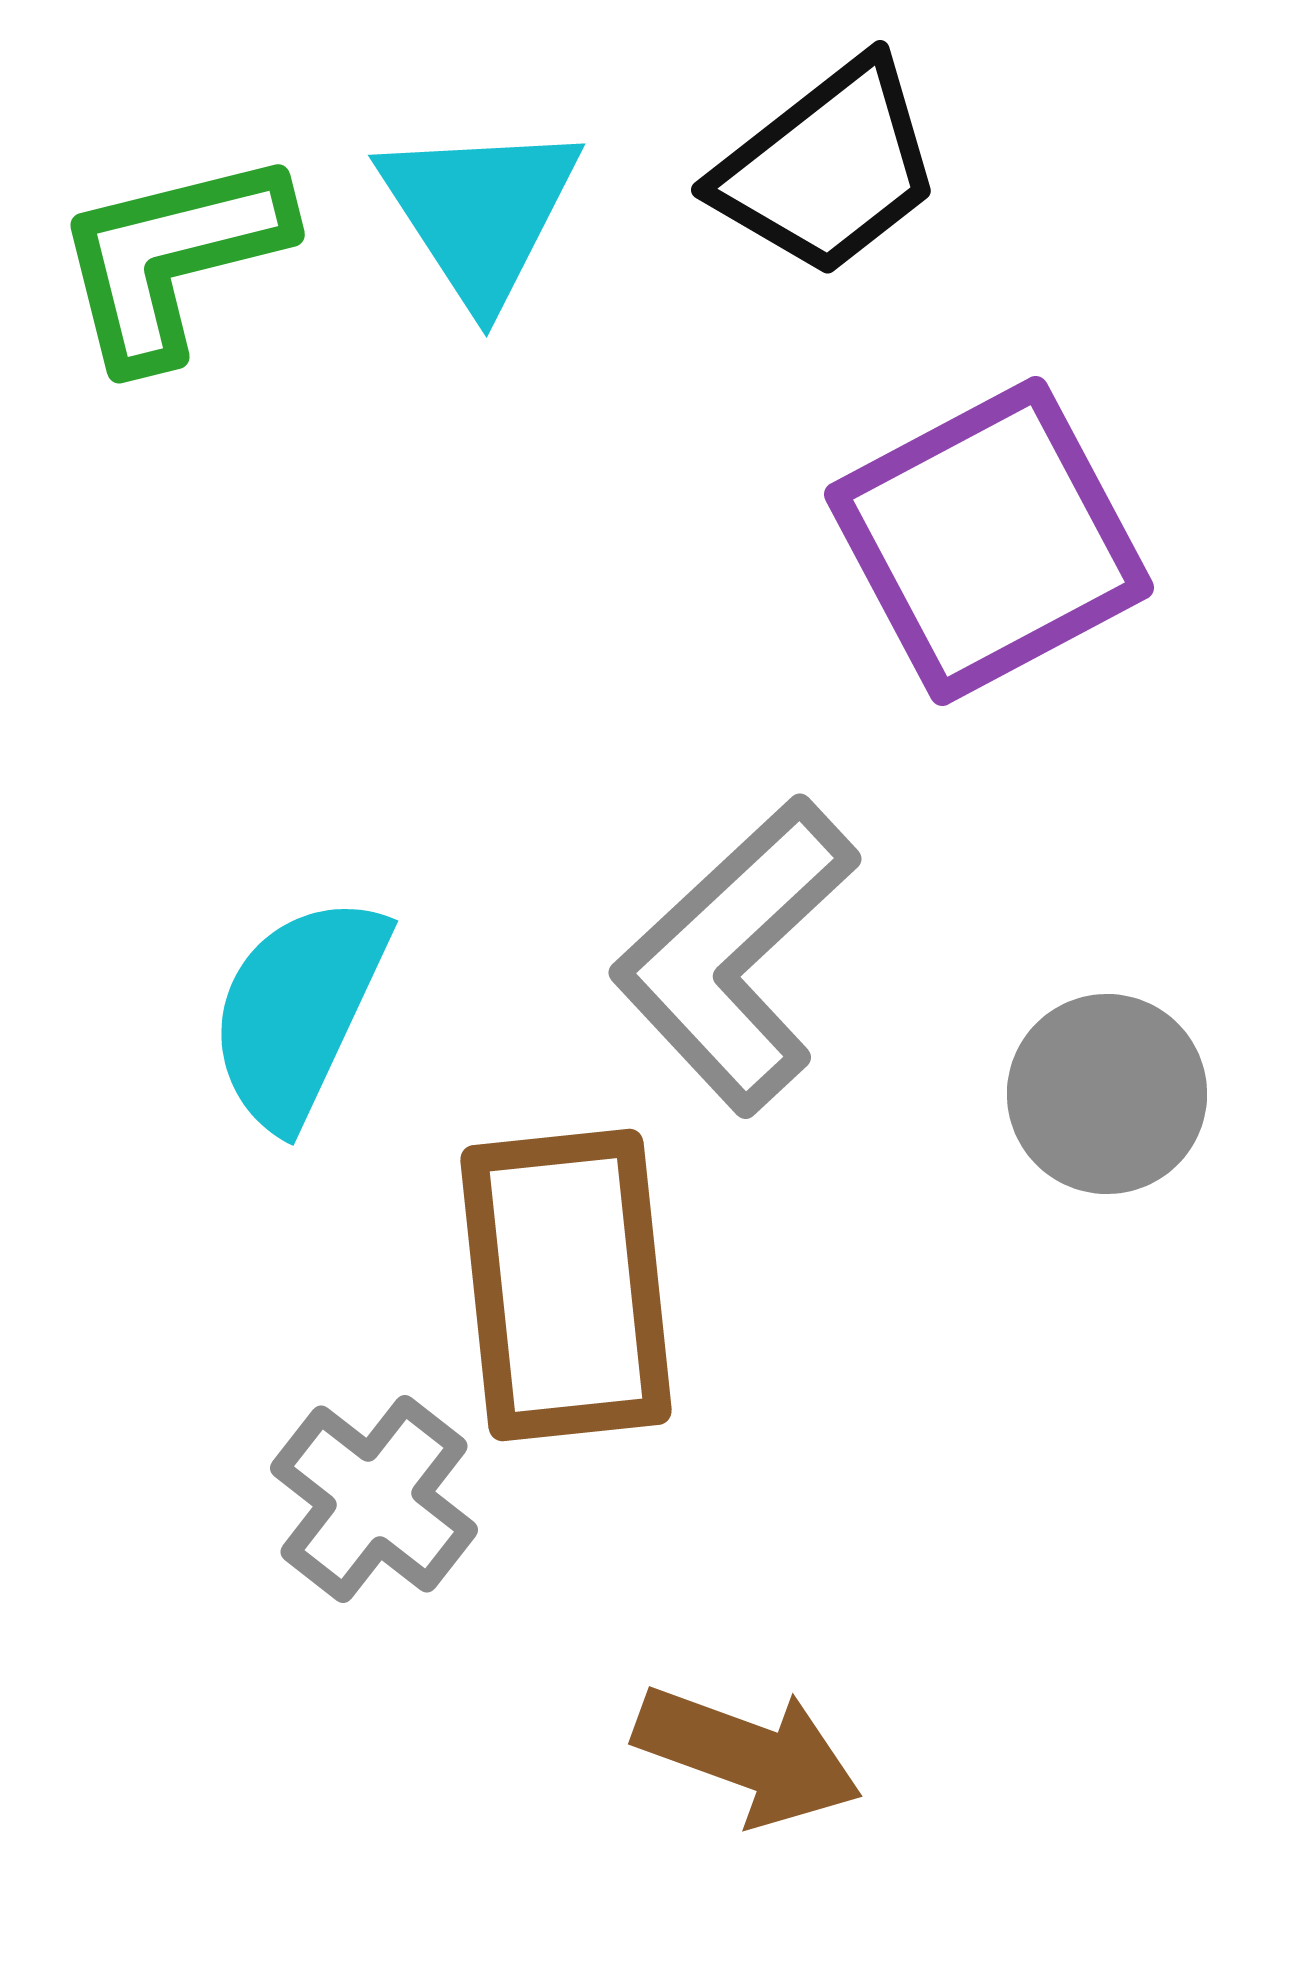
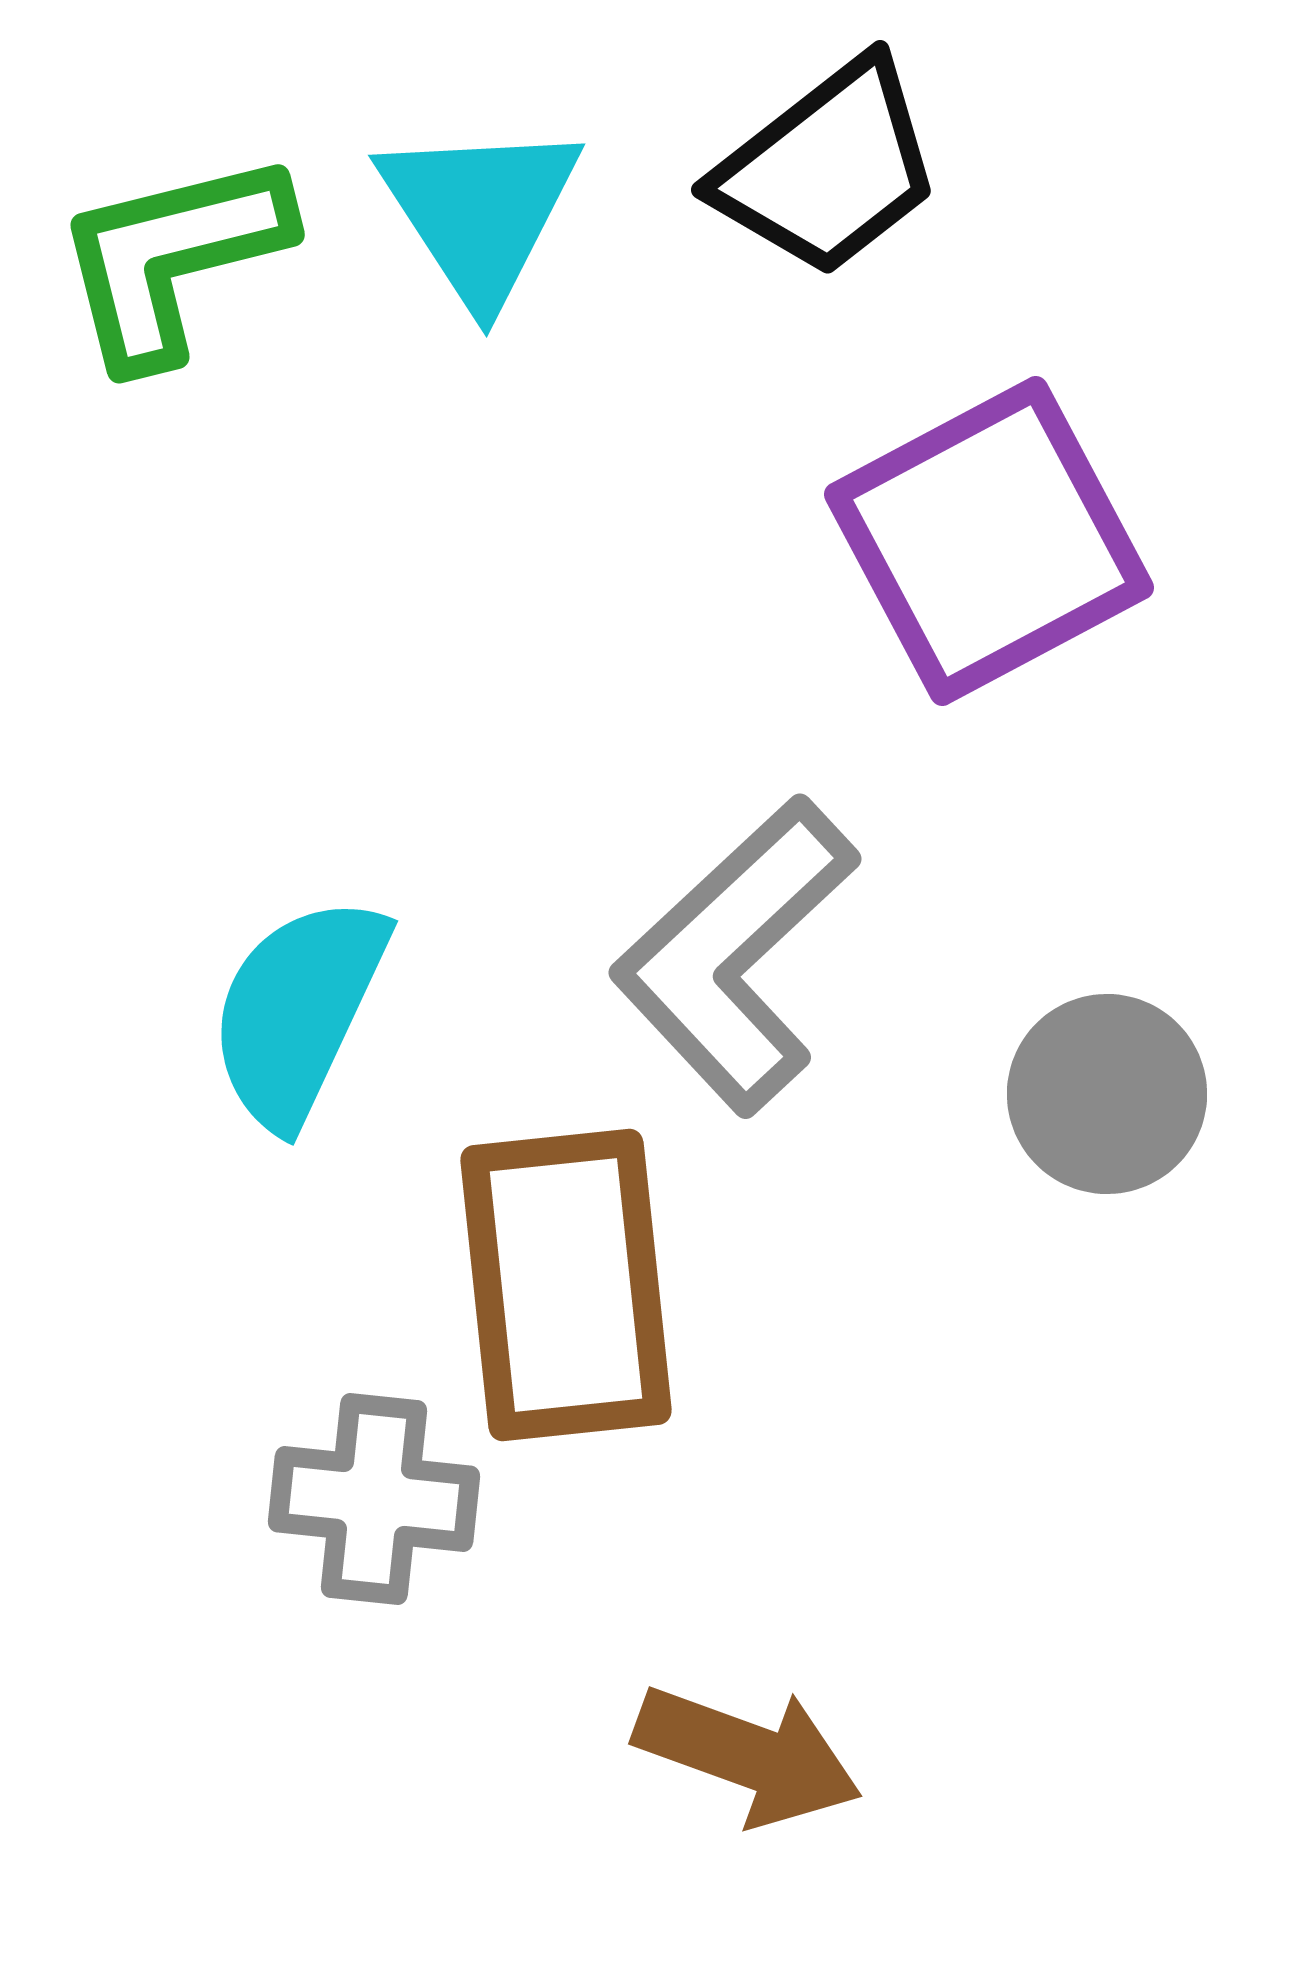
gray cross: rotated 32 degrees counterclockwise
